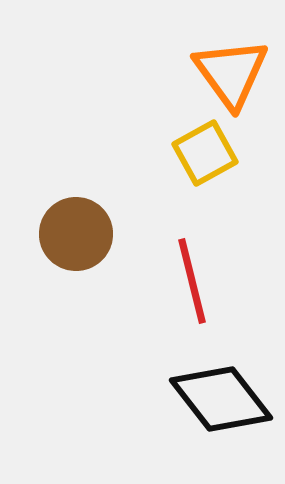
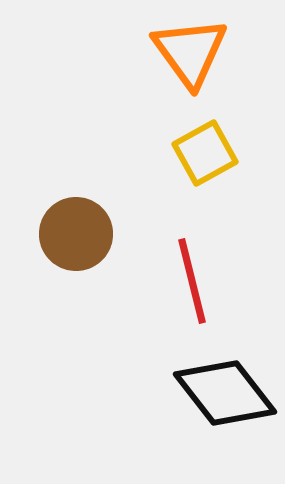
orange triangle: moved 41 px left, 21 px up
black diamond: moved 4 px right, 6 px up
